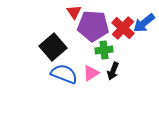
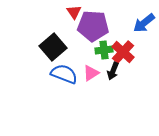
red cross: moved 24 px down
